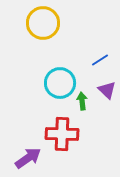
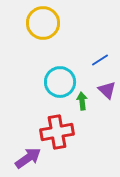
cyan circle: moved 1 px up
red cross: moved 5 px left, 2 px up; rotated 12 degrees counterclockwise
